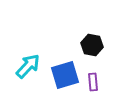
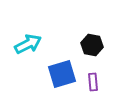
cyan arrow: moved 22 px up; rotated 20 degrees clockwise
blue square: moved 3 px left, 1 px up
